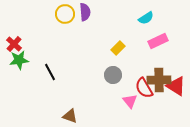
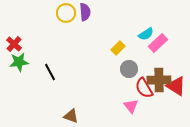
yellow circle: moved 1 px right, 1 px up
cyan semicircle: moved 16 px down
pink rectangle: moved 2 px down; rotated 18 degrees counterclockwise
green star: moved 2 px down
gray circle: moved 16 px right, 6 px up
pink triangle: moved 1 px right, 5 px down
brown triangle: moved 1 px right
